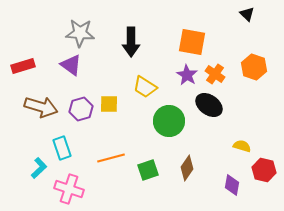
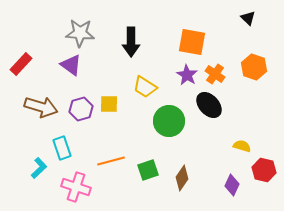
black triangle: moved 1 px right, 4 px down
red rectangle: moved 2 px left, 2 px up; rotated 30 degrees counterclockwise
black ellipse: rotated 12 degrees clockwise
orange line: moved 3 px down
brown diamond: moved 5 px left, 10 px down
purple diamond: rotated 15 degrees clockwise
pink cross: moved 7 px right, 2 px up
